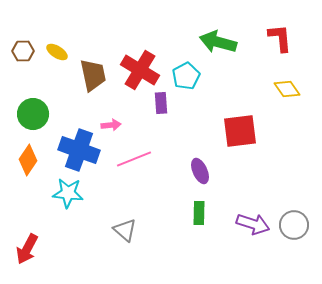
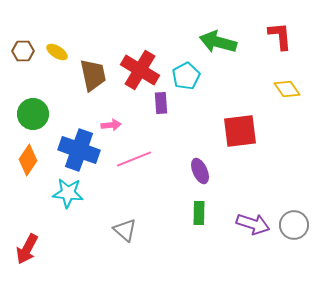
red L-shape: moved 2 px up
